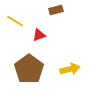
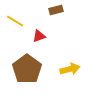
red triangle: moved 1 px down
brown pentagon: moved 2 px left
